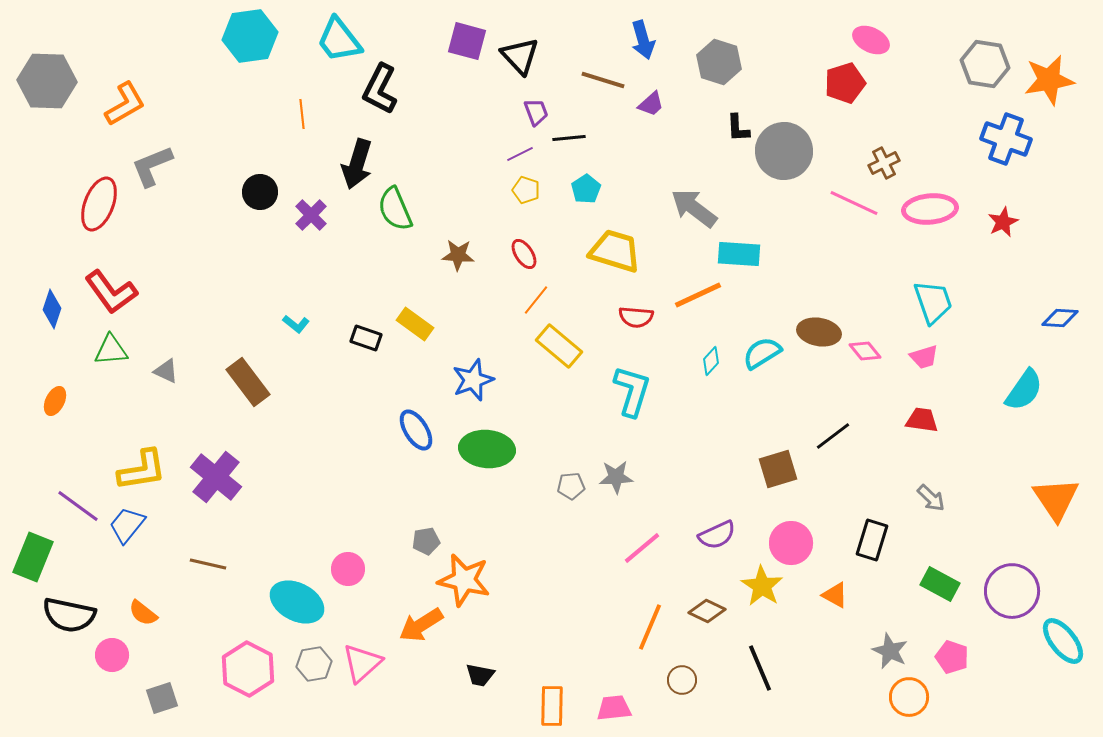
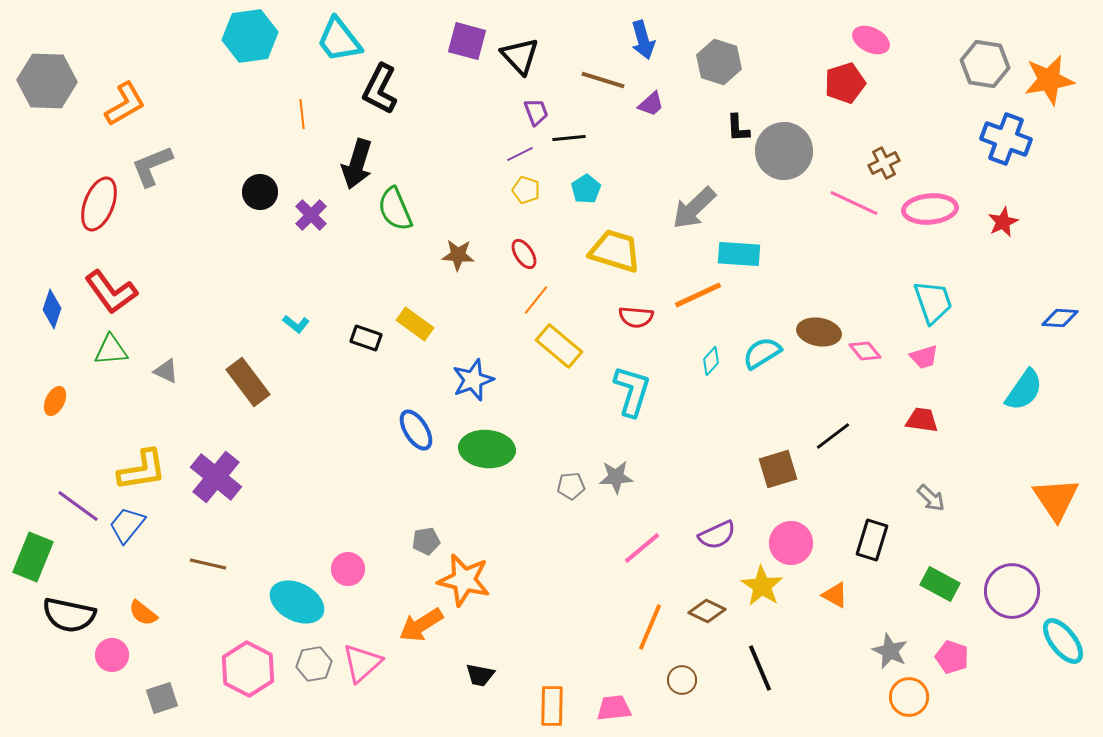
gray arrow at (694, 208): rotated 81 degrees counterclockwise
